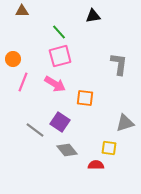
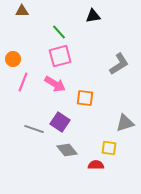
gray L-shape: rotated 50 degrees clockwise
gray line: moved 1 px left, 1 px up; rotated 18 degrees counterclockwise
